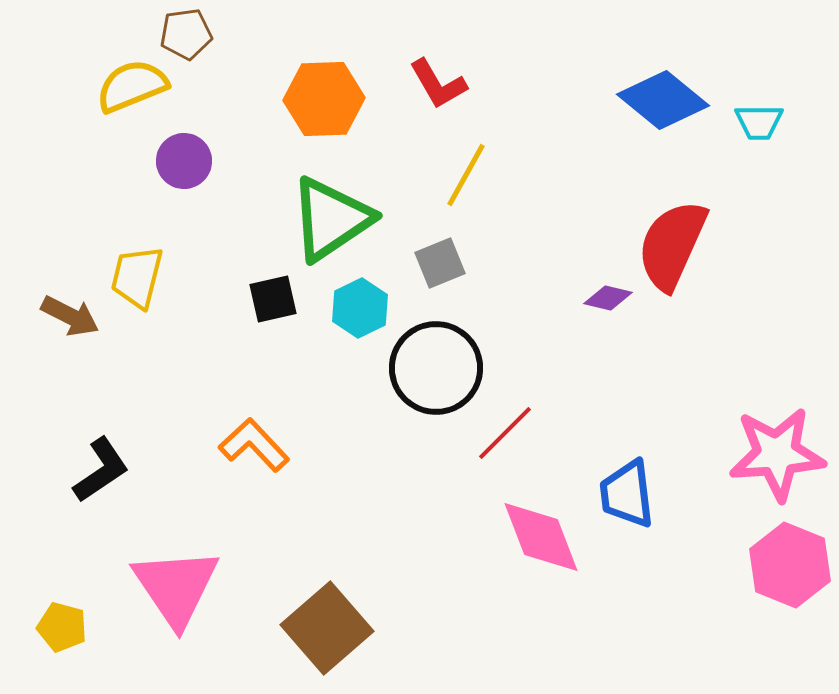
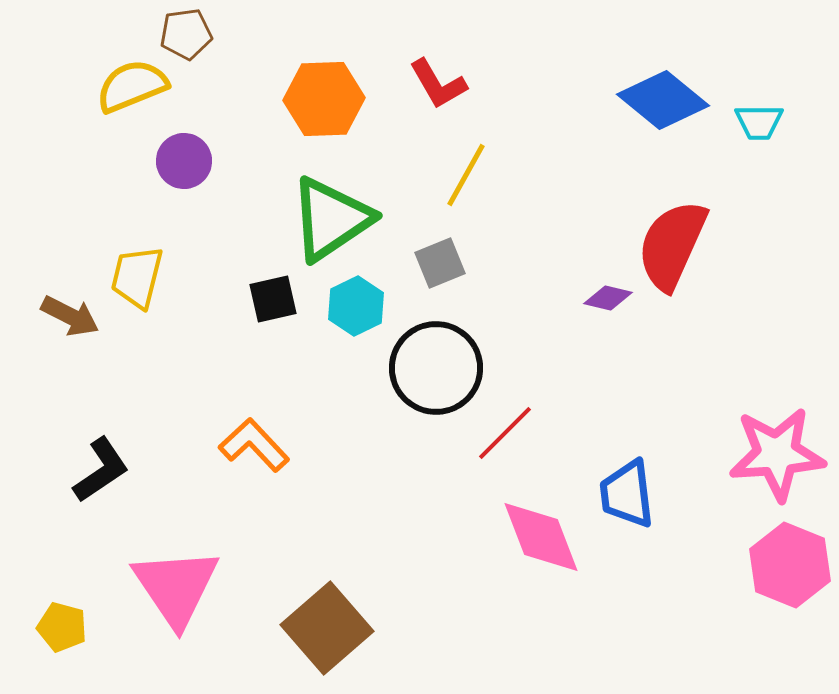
cyan hexagon: moved 4 px left, 2 px up
